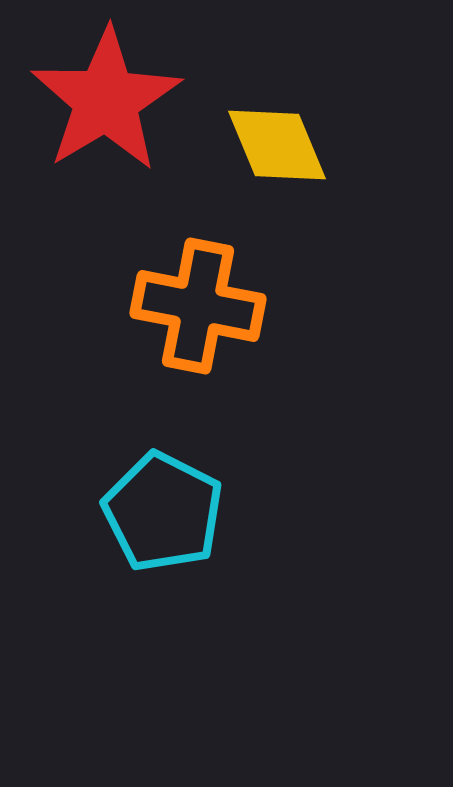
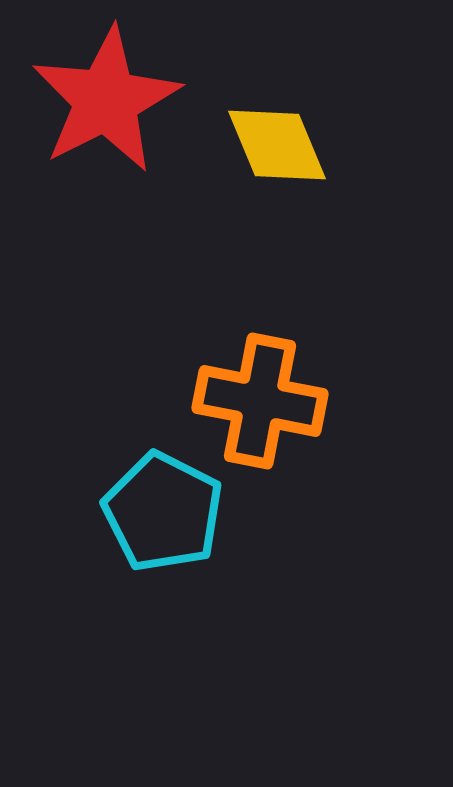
red star: rotated 4 degrees clockwise
orange cross: moved 62 px right, 95 px down
